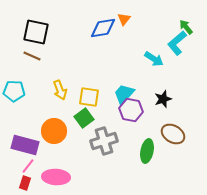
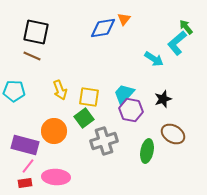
red rectangle: rotated 64 degrees clockwise
